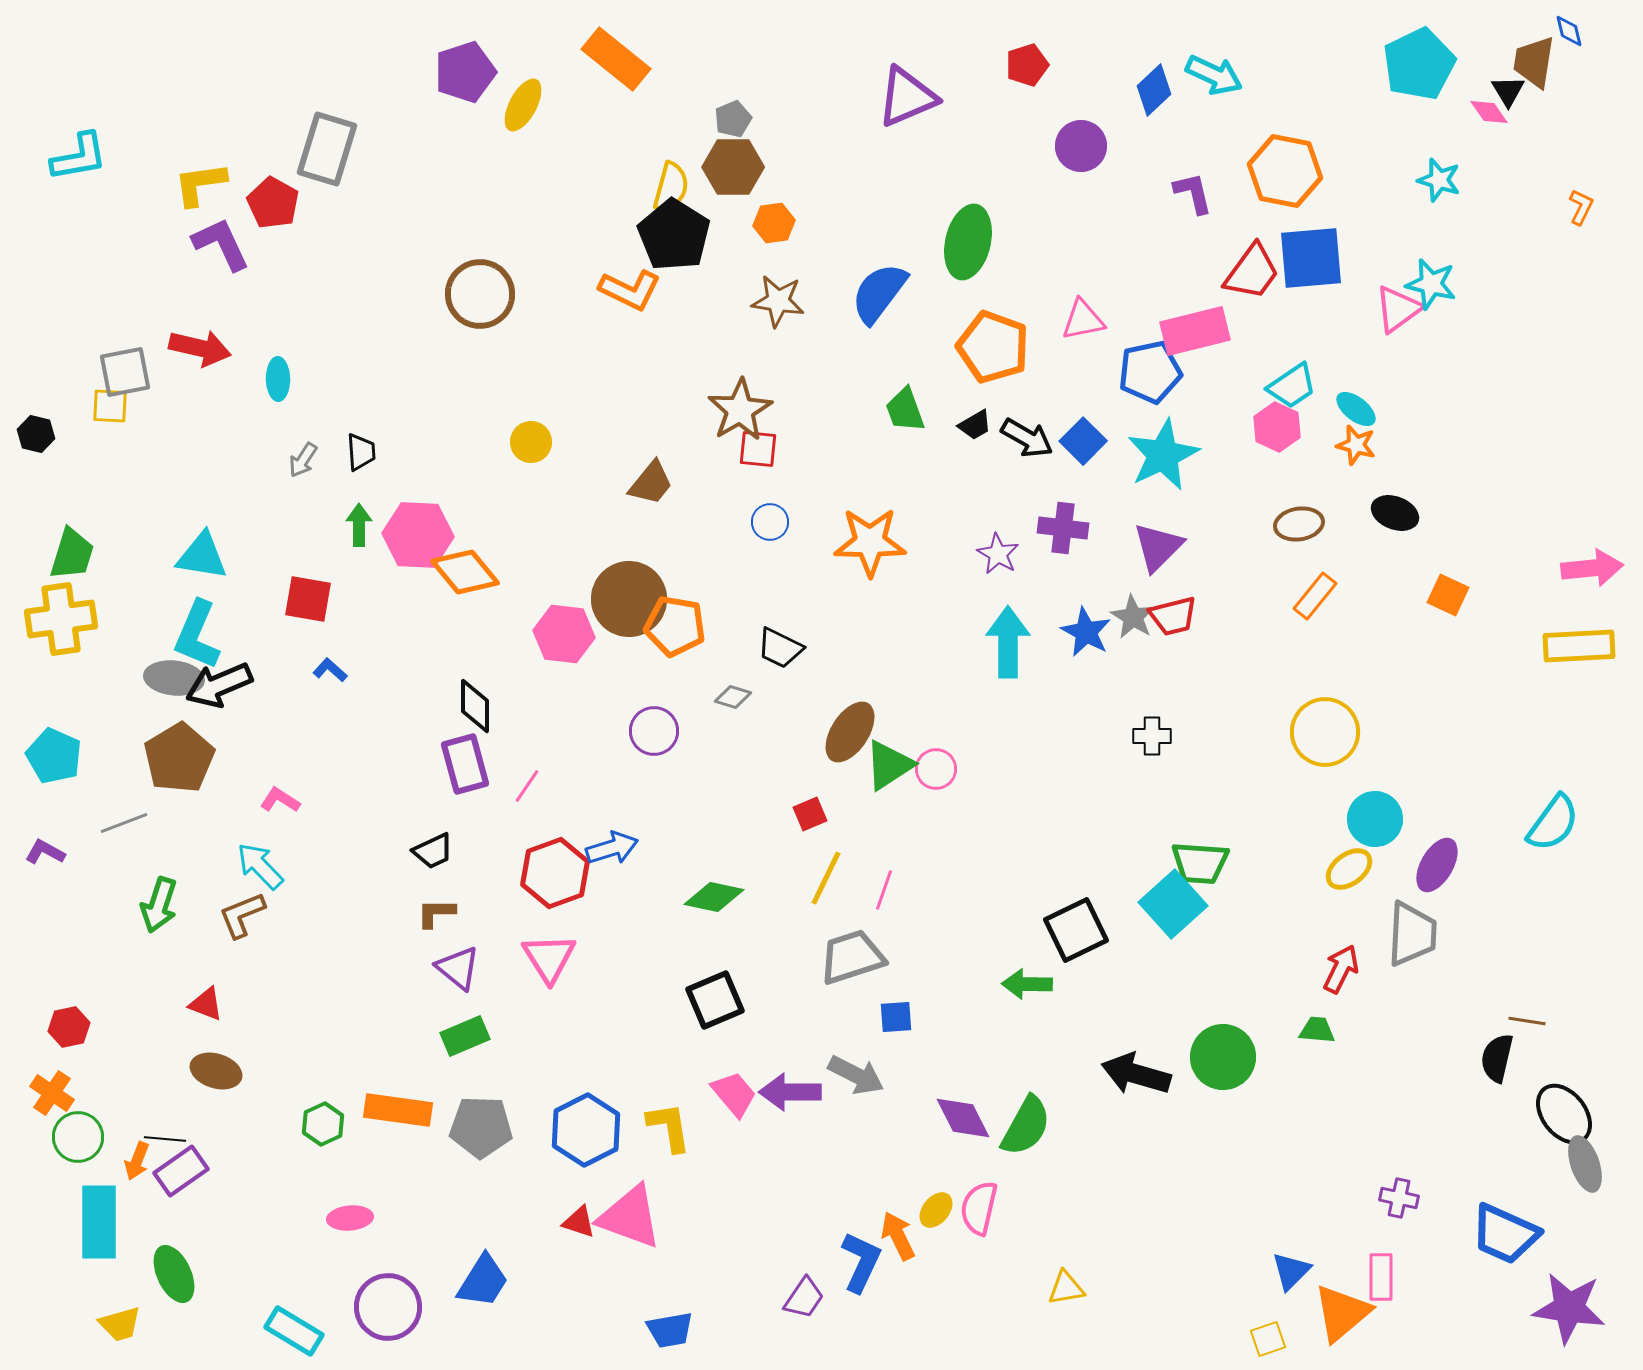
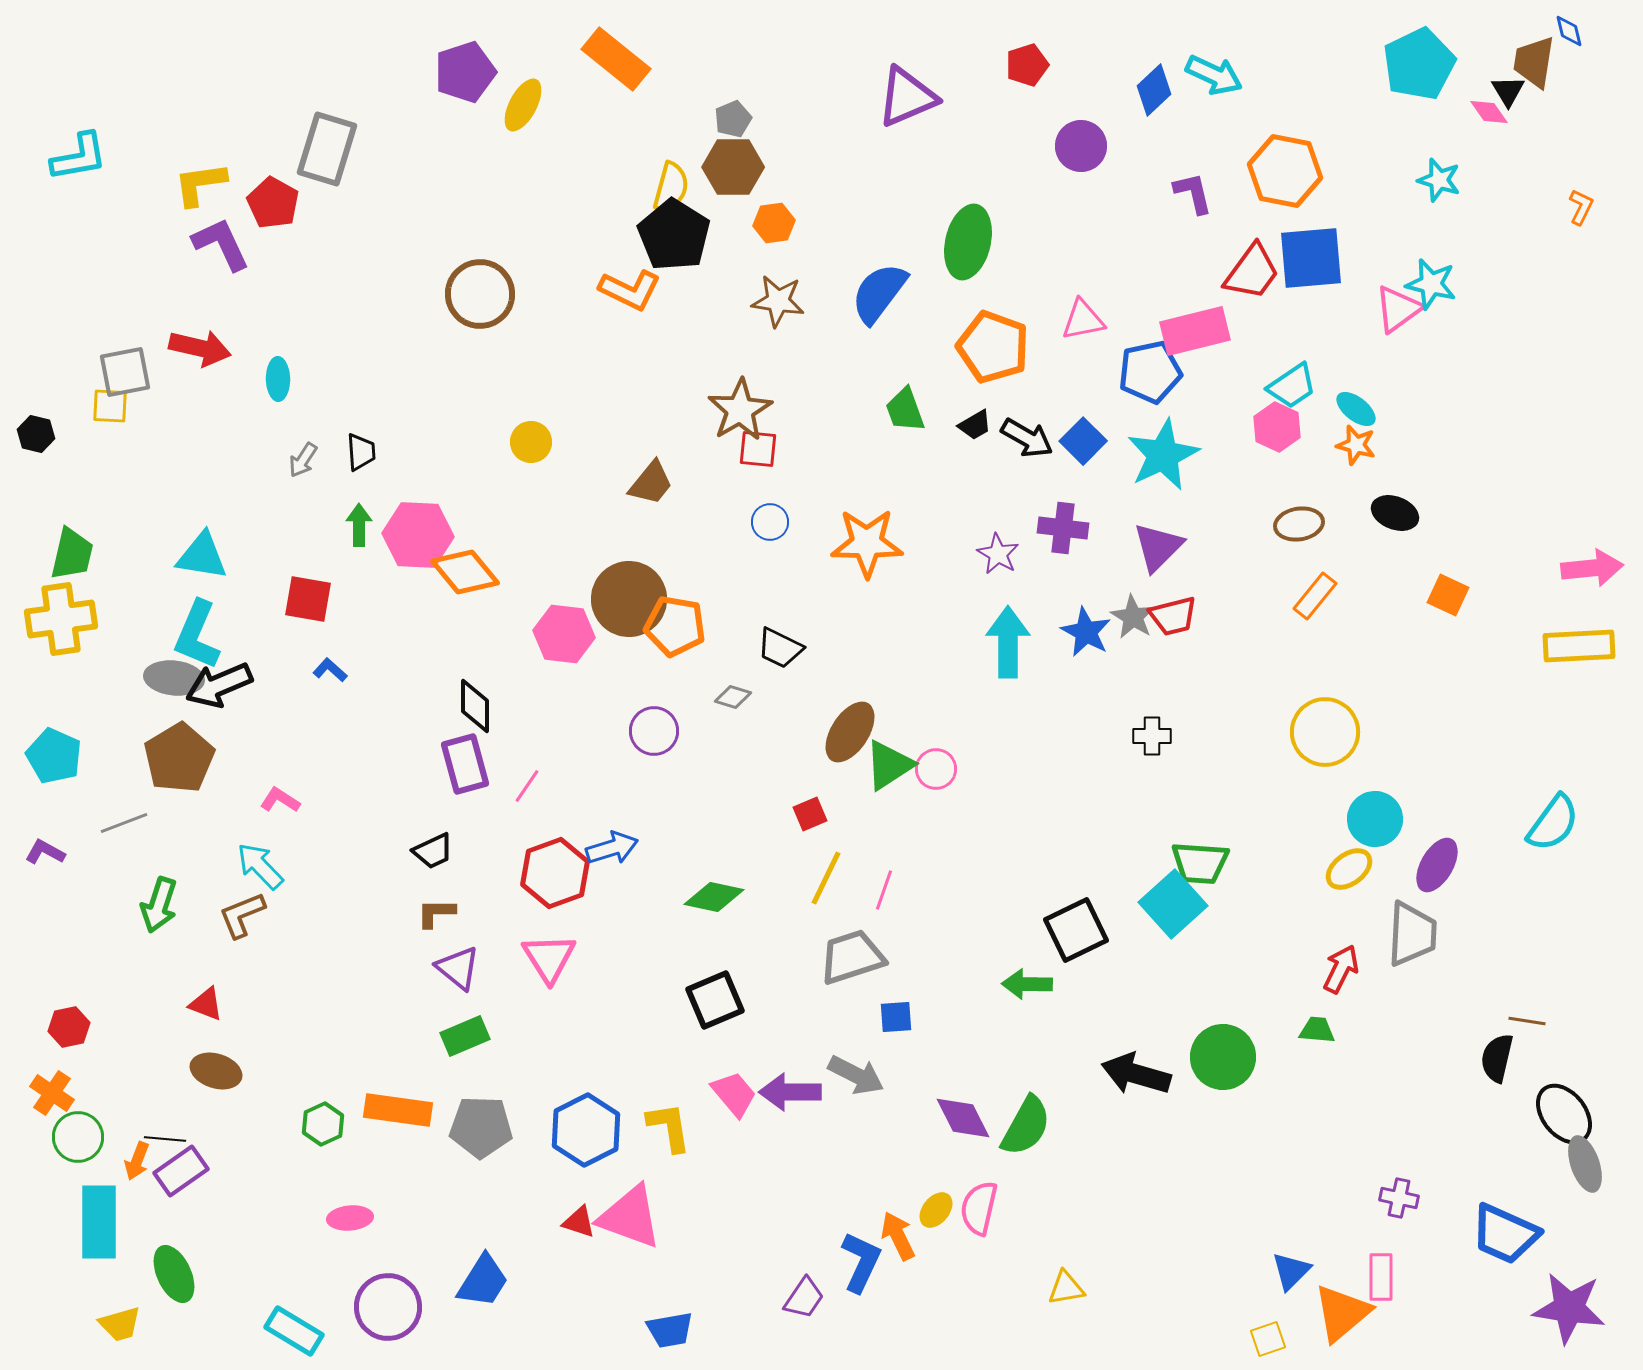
orange star at (870, 542): moved 3 px left, 1 px down
green trapezoid at (72, 554): rotated 4 degrees counterclockwise
